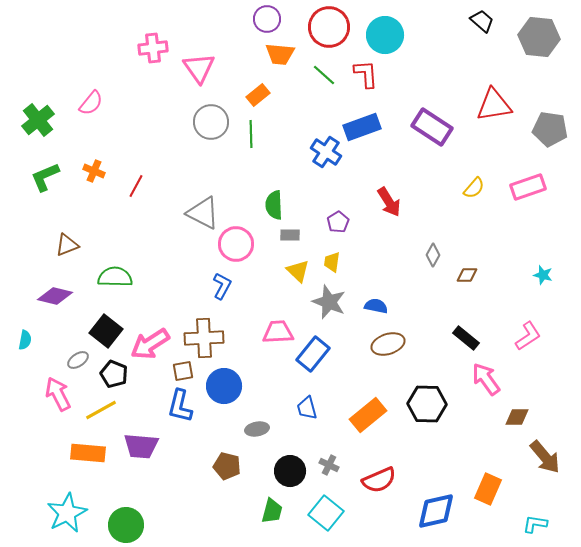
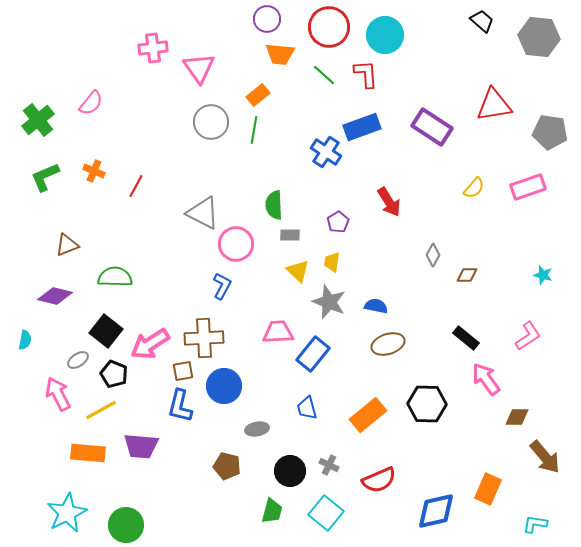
gray pentagon at (550, 129): moved 3 px down
green line at (251, 134): moved 3 px right, 4 px up; rotated 12 degrees clockwise
